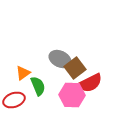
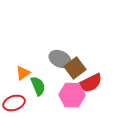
red ellipse: moved 3 px down
